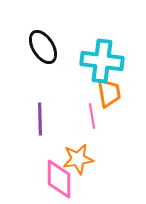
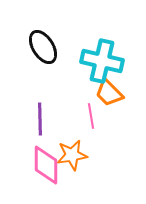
cyan cross: rotated 6 degrees clockwise
orange trapezoid: rotated 144 degrees clockwise
pink line: moved 1 px left
orange star: moved 6 px left, 4 px up
pink diamond: moved 13 px left, 14 px up
